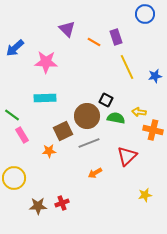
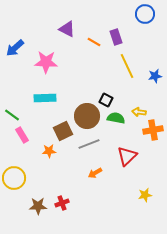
purple triangle: rotated 18 degrees counterclockwise
yellow line: moved 1 px up
orange cross: rotated 24 degrees counterclockwise
gray line: moved 1 px down
